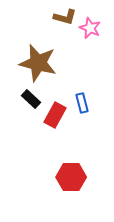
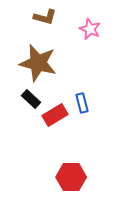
brown L-shape: moved 20 px left
pink star: moved 1 px down
red rectangle: rotated 30 degrees clockwise
